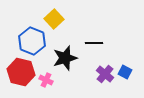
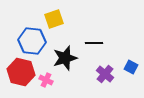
yellow square: rotated 24 degrees clockwise
blue hexagon: rotated 16 degrees counterclockwise
blue square: moved 6 px right, 5 px up
